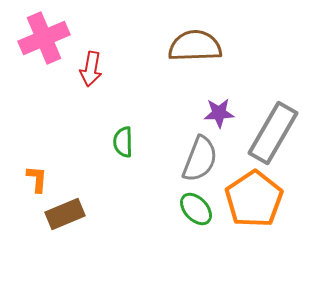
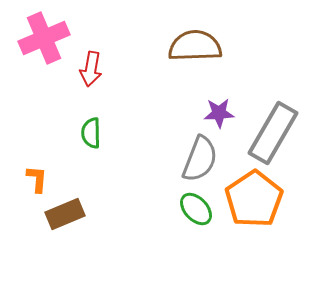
green semicircle: moved 32 px left, 9 px up
